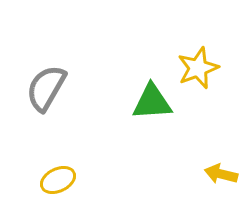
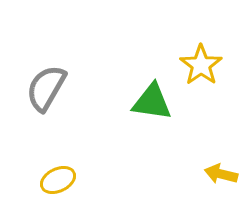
yellow star: moved 3 px right, 3 px up; rotated 15 degrees counterclockwise
green triangle: rotated 12 degrees clockwise
